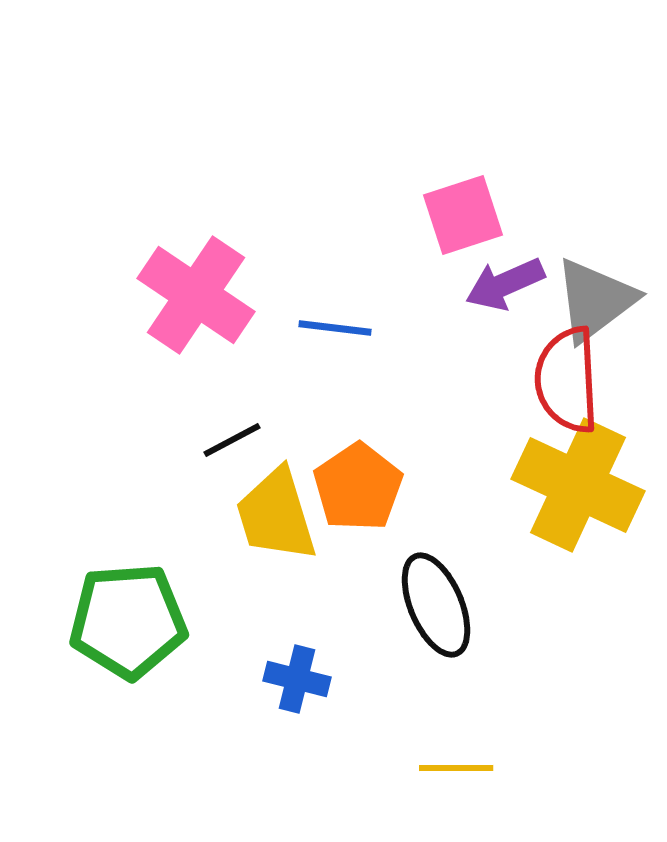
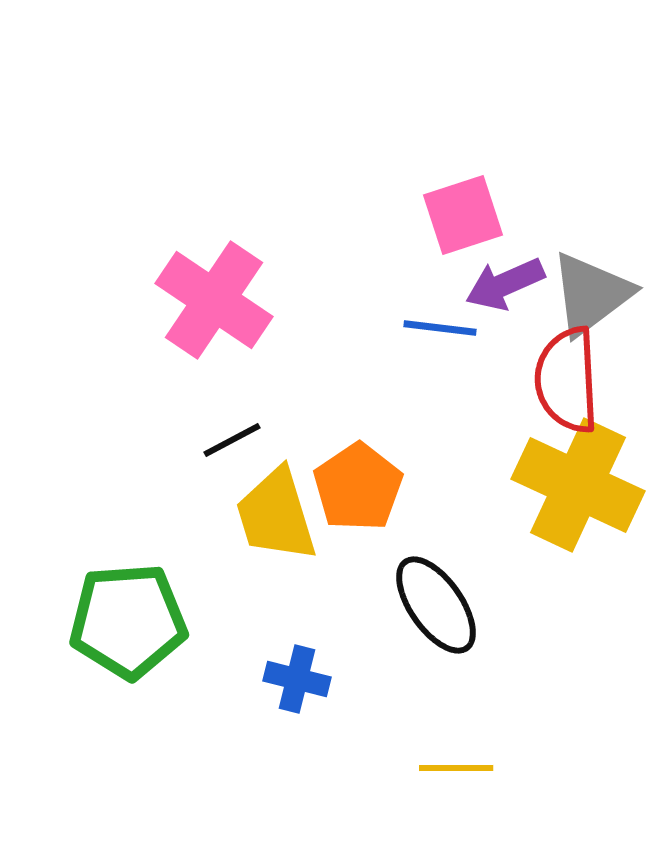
pink cross: moved 18 px right, 5 px down
gray triangle: moved 4 px left, 6 px up
blue line: moved 105 px right
black ellipse: rotated 12 degrees counterclockwise
